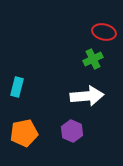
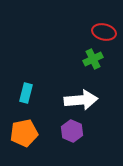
cyan rectangle: moved 9 px right, 6 px down
white arrow: moved 6 px left, 4 px down
